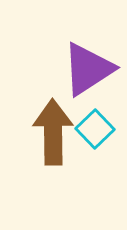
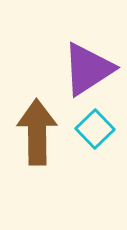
brown arrow: moved 16 px left
